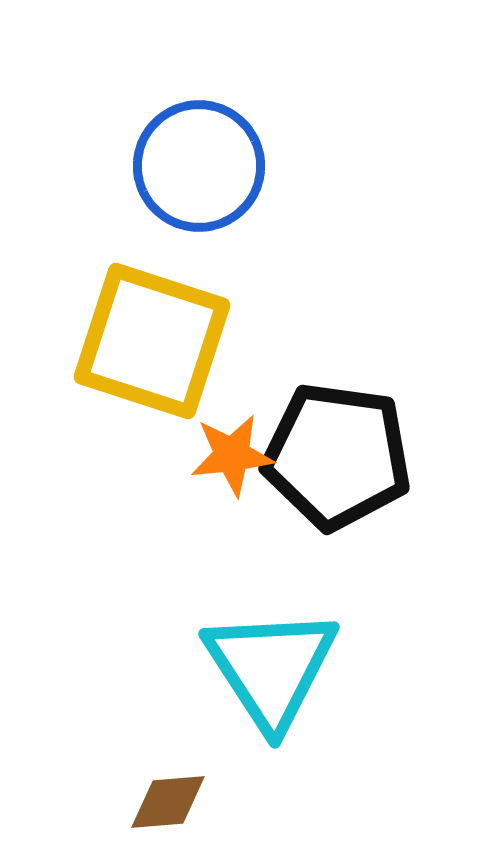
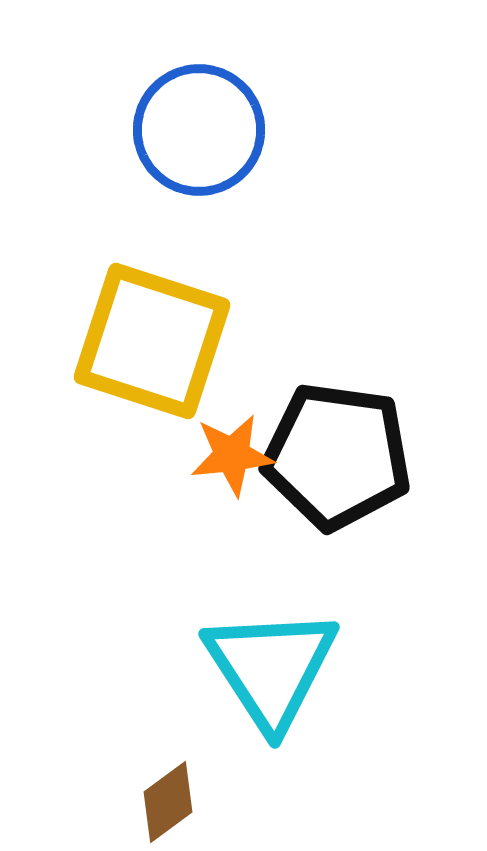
blue circle: moved 36 px up
brown diamond: rotated 32 degrees counterclockwise
